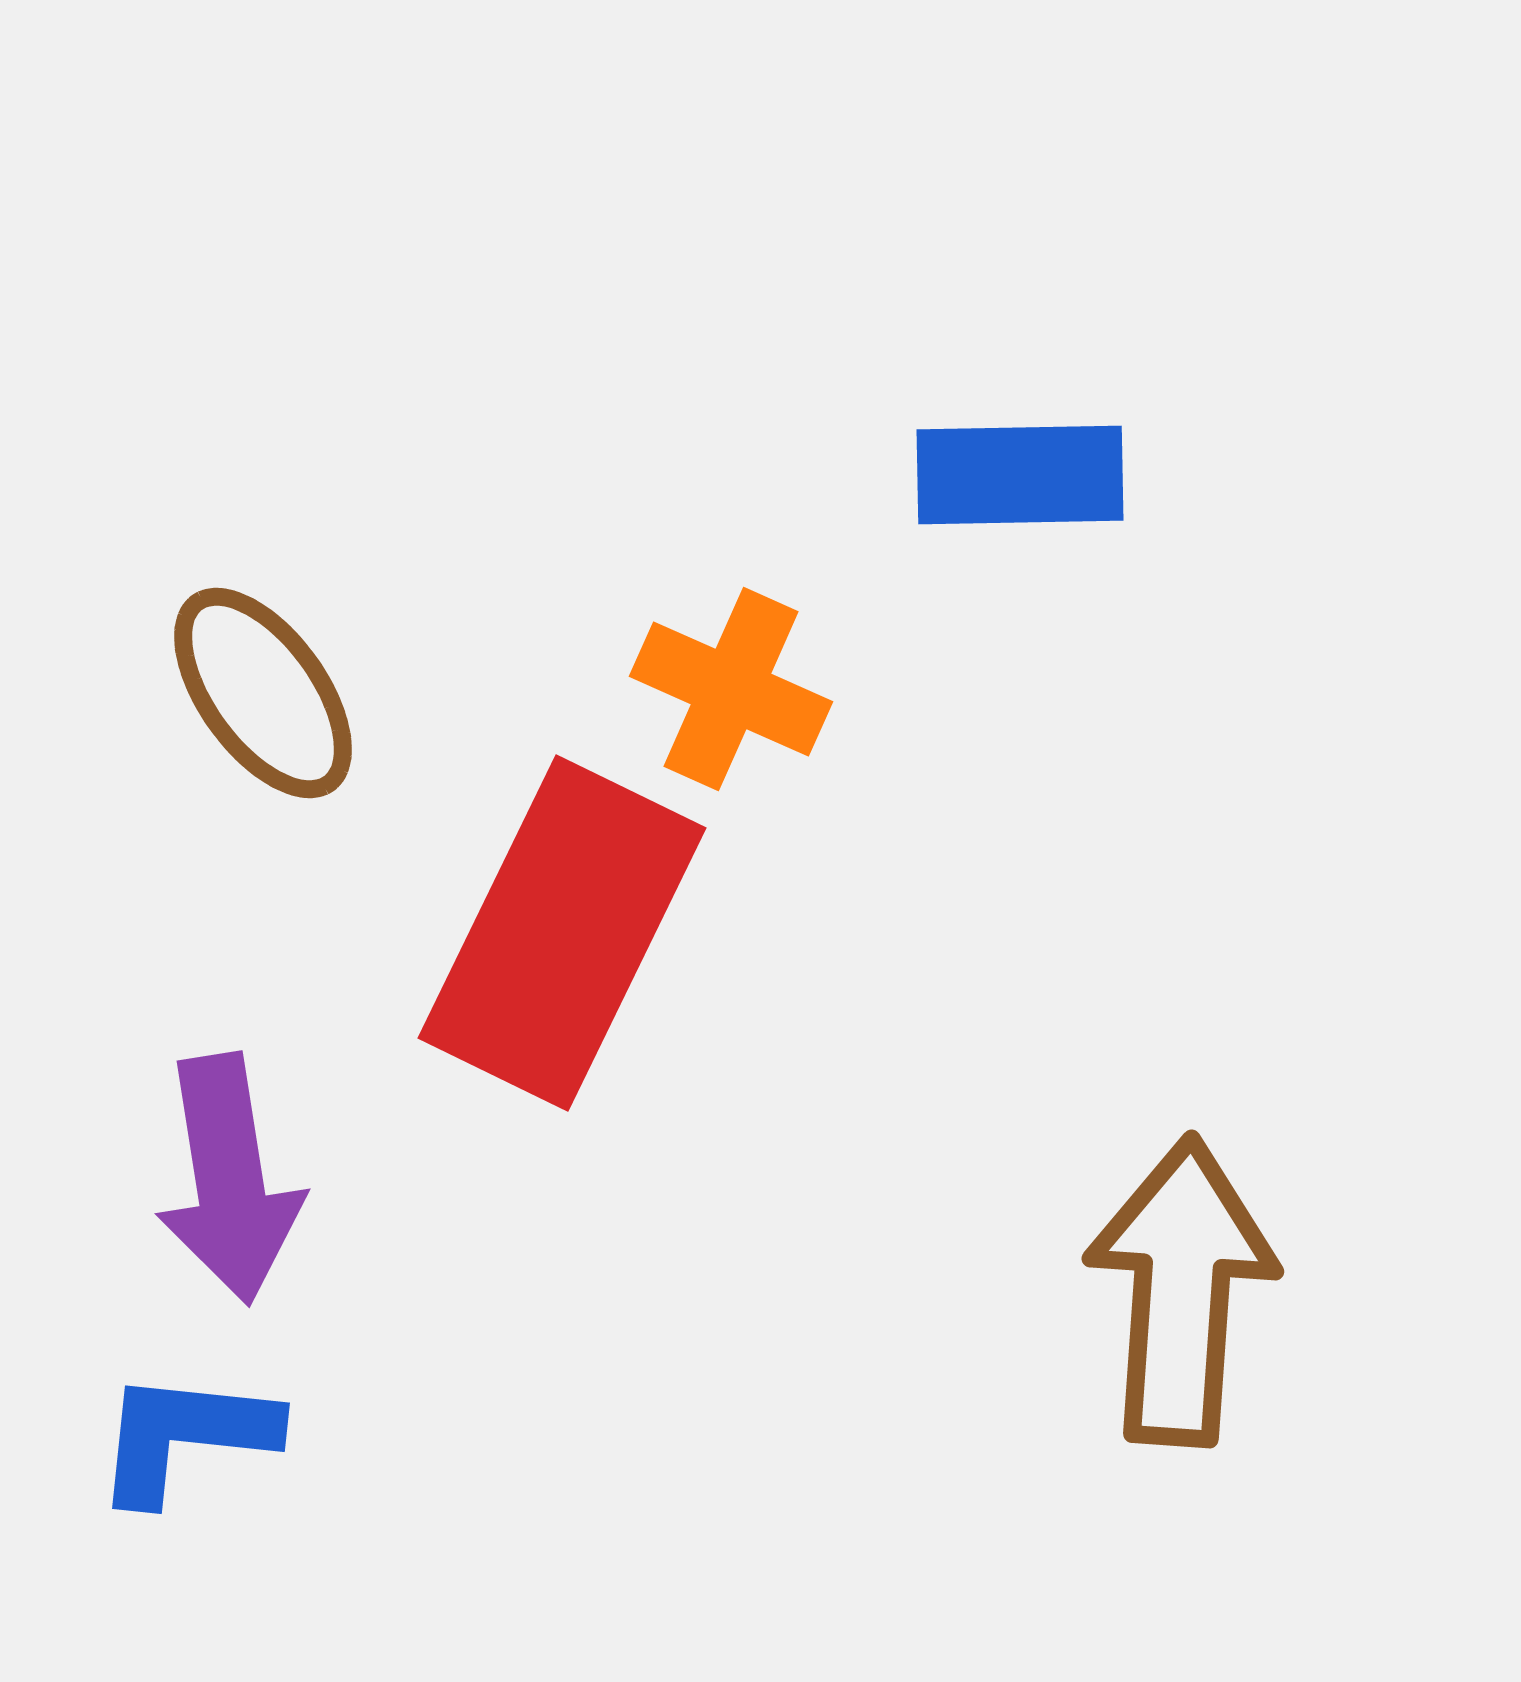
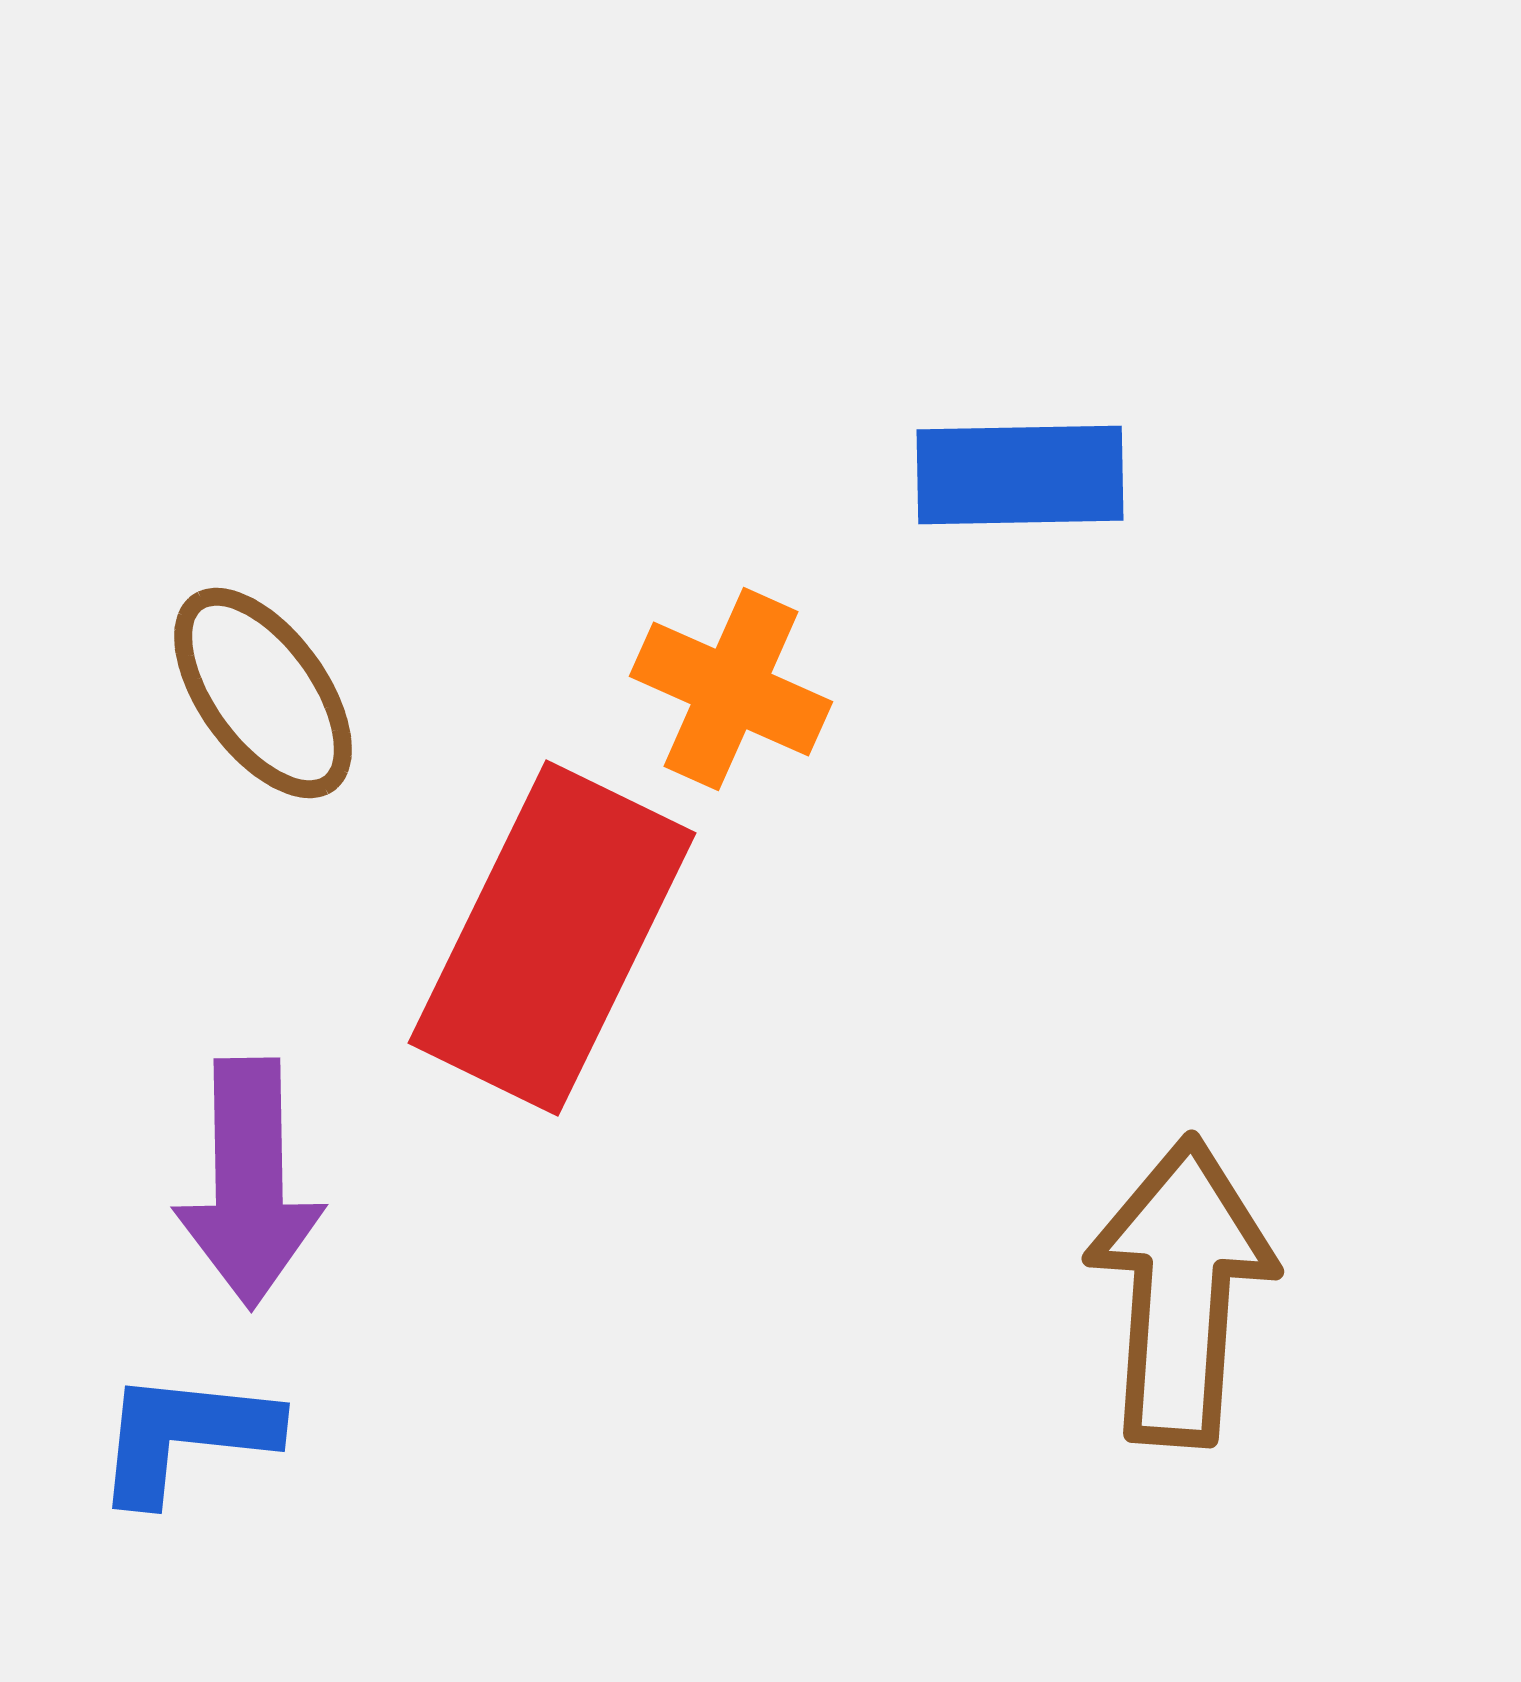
red rectangle: moved 10 px left, 5 px down
purple arrow: moved 20 px right, 4 px down; rotated 8 degrees clockwise
